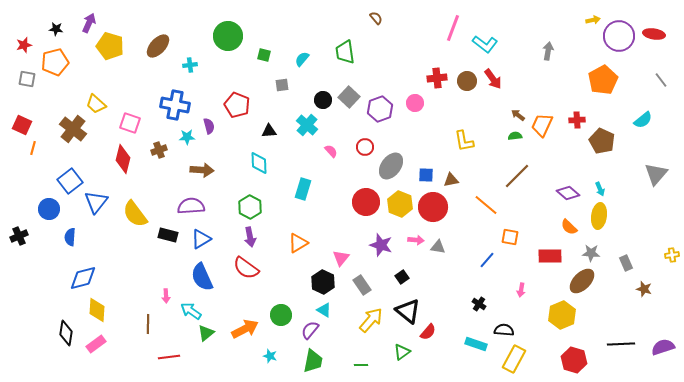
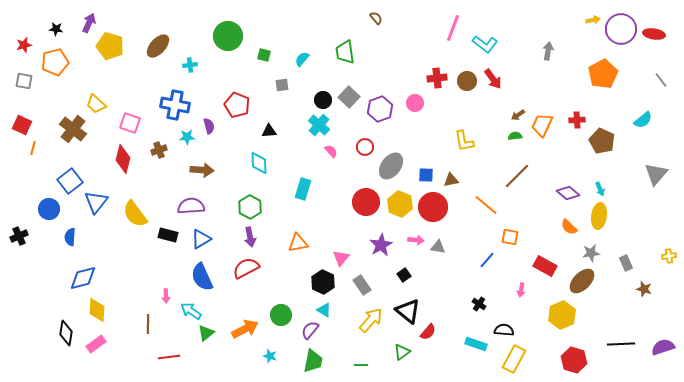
purple circle at (619, 36): moved 2 px right, 7 px up
gray square at (27, 79): moved 3 px left, 2 px down
orange pentagon at (603, 80): moved 6 px up
brown arrow at (518, 115): rotated 72 degrees counterclockwise
cyan cross at (307, 125): moved 12 px right
orange triangle at (298, 243): rotated 20 degrees clockwise
purple star at (381, 245): rotated 25 degrees clockwise
gray star at (591, 253): rotated 12 degrees counterclockwise
yellow cross at (672, 255): moved 3 px left, 1 px down
red rectangle at (550, 256): moved 5 px left, 10 px down; rotated 30 degrees clockwise
red semicircle at (246, 268): rotated 116 degrees clockwise
black square at (402, 277): moved 2 px right, 2 px up
